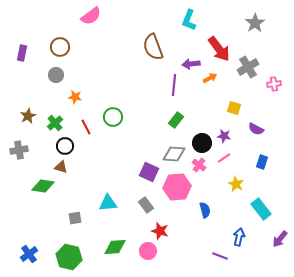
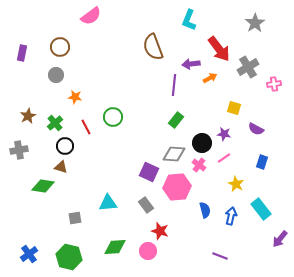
purple star at (224, 136): moved 2 px up
blue arrow at (239, 237): moved 8 px left, 21 px up
